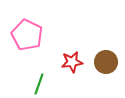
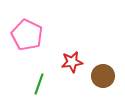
brown circle: moved 3 px left, 14 px down
